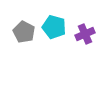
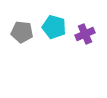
gray pentagon: moved 2 px left; rotated 20 degrees counterclockwise
